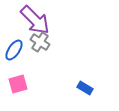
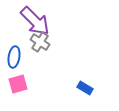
purple arrow: moved 1 px down
blue ellipse: moved 7 px down; rotated 25 degrees counterclockwise
